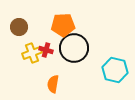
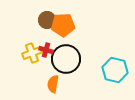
brown circle: moved 28 px right, 7 px up
black circle: moved 8 px left, 11 px down
